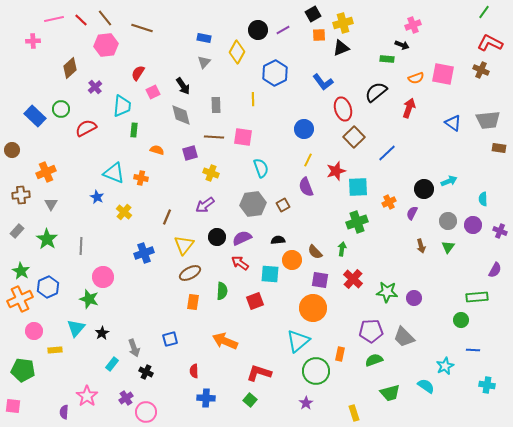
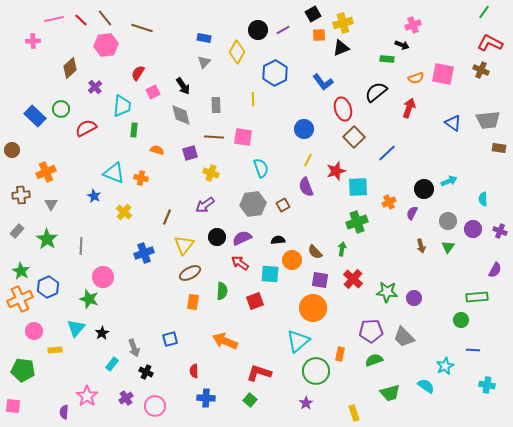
blue star at (97, 197): moved 3 px left, 1 px up
purple circle at (473, 225): moved 4 px down
pink circle at (146, 412): moved 9 px right, 6 px up
